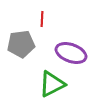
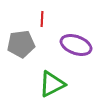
purple ellipse: moved 5 px right, 8 px up
